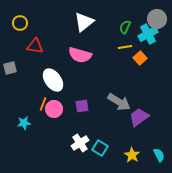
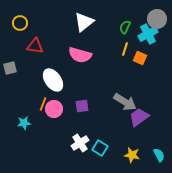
yellow line: moved 2 px down; rotated 64 degrees counterclockwise
orange square: rotated 24 degrees counterclockwise
gray arrow: moved 6 px right
yellow star: rotated 21 degrees counterclockwise
